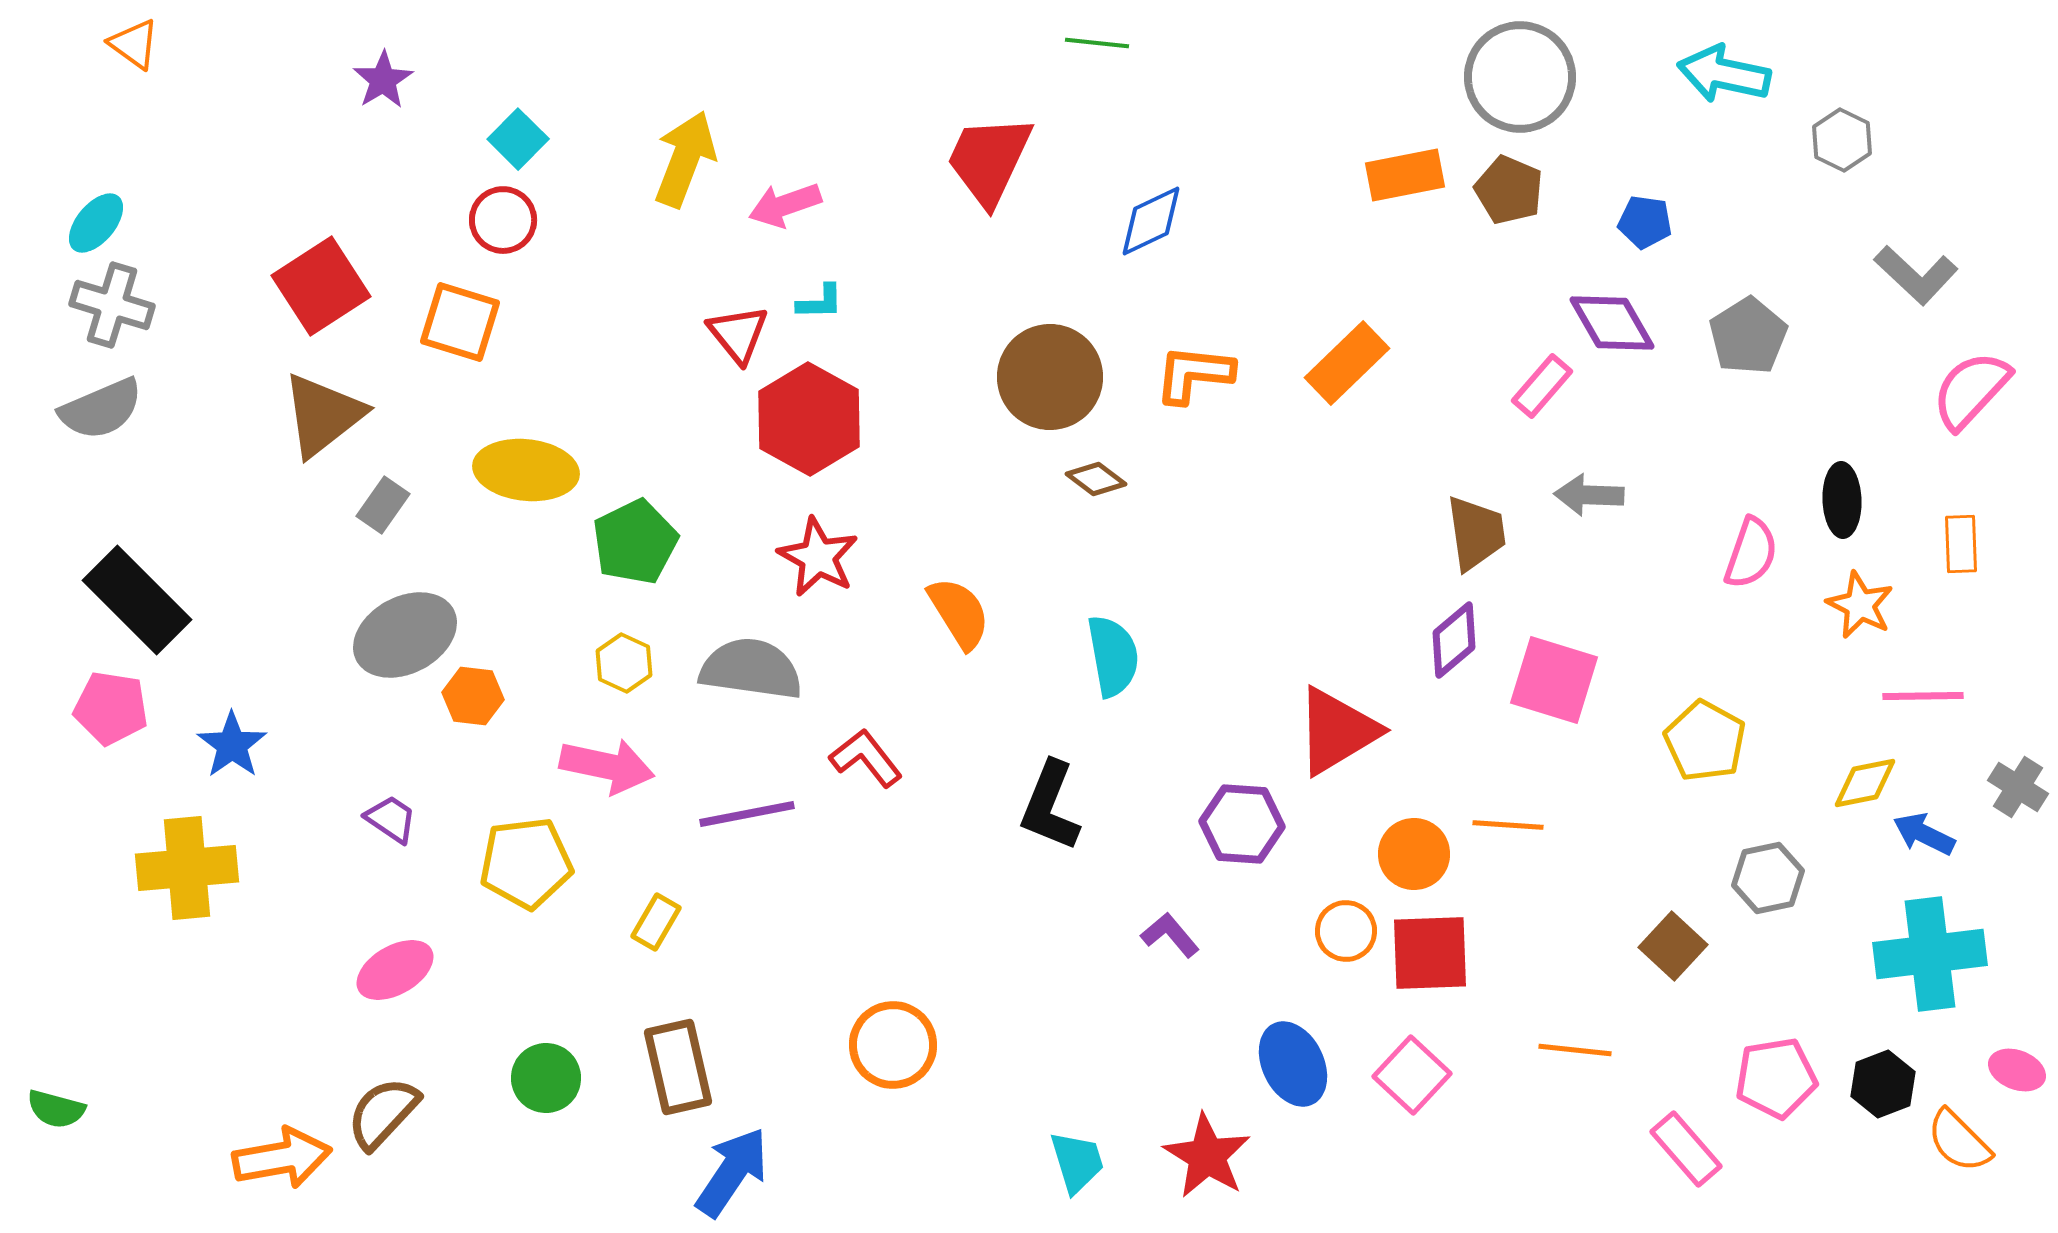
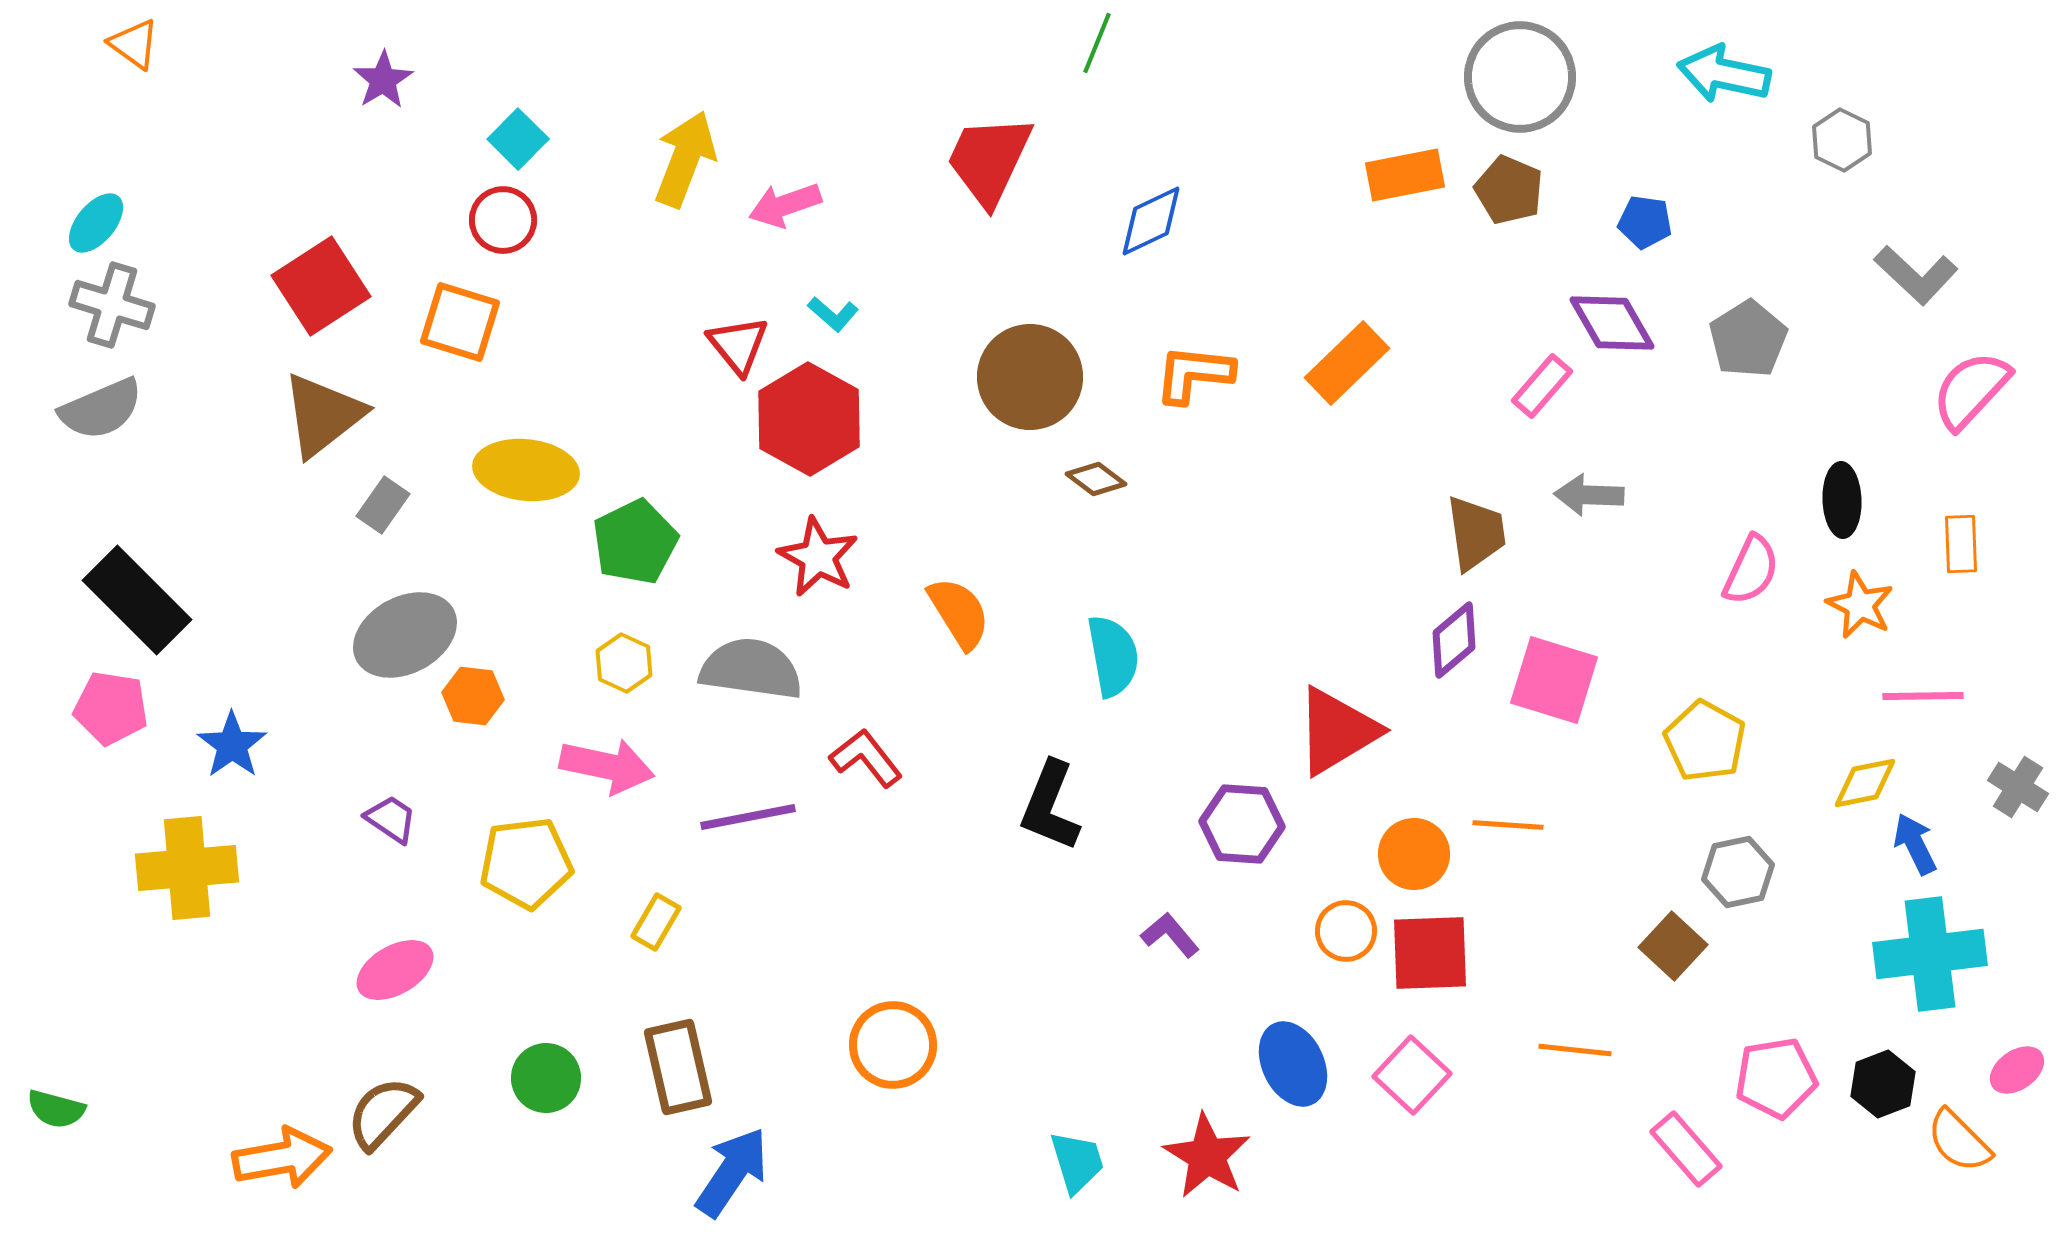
green line at (1097, 43): rotated 74 degrees counterclockwise
cyan L-shape at (820, 302): moved 13 px right, 12 px down; rotated 42 degrees clockwise
red triangle at (738, 334): moved 11 px down
gray pentagon at (1748, 336): moved 3 px down
brown circle at (1050, 377): moved 20 px left
pink semicircle at (1751, 553): moved 17 px down; rotated 6 degrees clockwise
purple line at (747, 814): moved 1 px right, 3 px down
blue arrow at (1924, 834): moved 9 px left, 10 px down; rotated 38 degrees clockwise
gray hexagon at (1768, 878): moved 30 px left, 6 px up
pink ellipse at (2017, 1070): rotated 56 degrees counterclockwise
